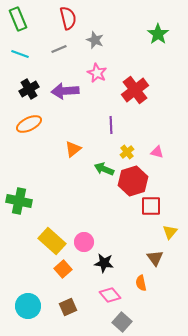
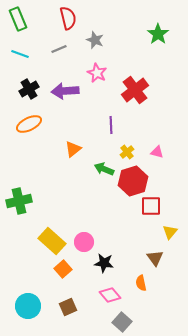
green cross: rotated 25 degrees counterclockwise
